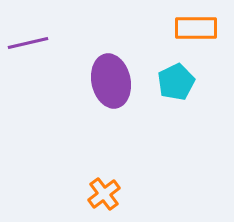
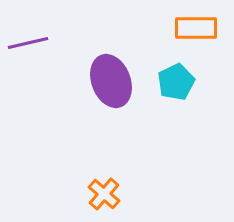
purple ellipse: rotated 9 degrees counterclockwise
orange cross: rotated 12 degrees counterclockwise
